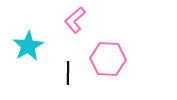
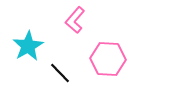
pink L-shape: rotated 8 degrees counterclockwise
black line: moved 8 px left; rotated 45 degrees counterclockwise
